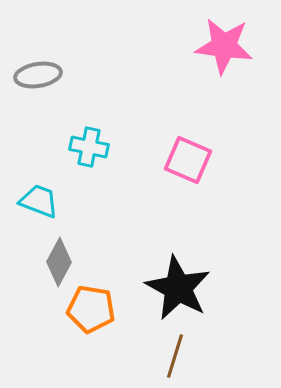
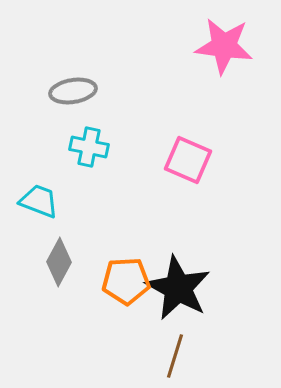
gray ellipse: moved 35 px right, 16 px down
orange pentagon: moved 35 px right, 28 px up; rotated 12 degrees counterclockwise
